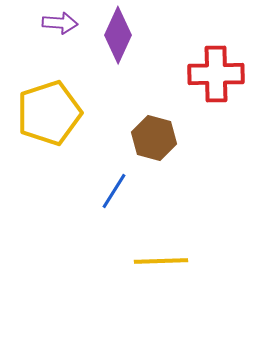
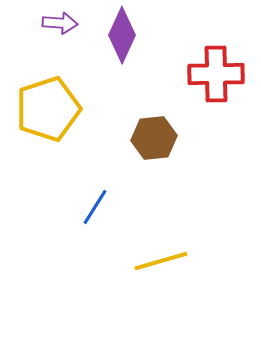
purple diamond: moved 4 px right
yellow pentagon: moved 1 px left, 4 px up
brown hexagon: rotated 21 degrees counterclockwise
blue line: moved 19 px left, 16 px down
yellow line: rotated 14 degrees counterclockwise
